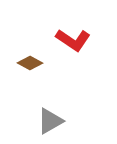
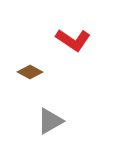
brown diamond: moved 9 px down
